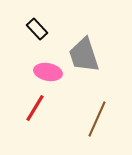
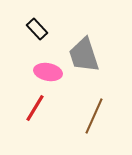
brown line: moved 3 px left, 3 px up
